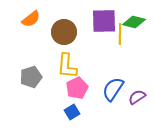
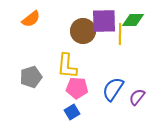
green diamond: moved 1 px left, 2 px up; rotated 15 degrees counterclockwise
brown circle: moved 19 px right, 1 px up
pink pentagon: rotated 30 degrees clockwise
purple semicircle: rotated 18 degrees counterclockwise
